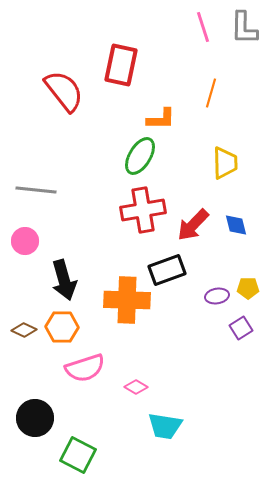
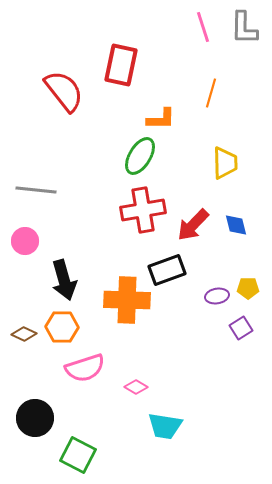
brown diamond: moved 4 px down
